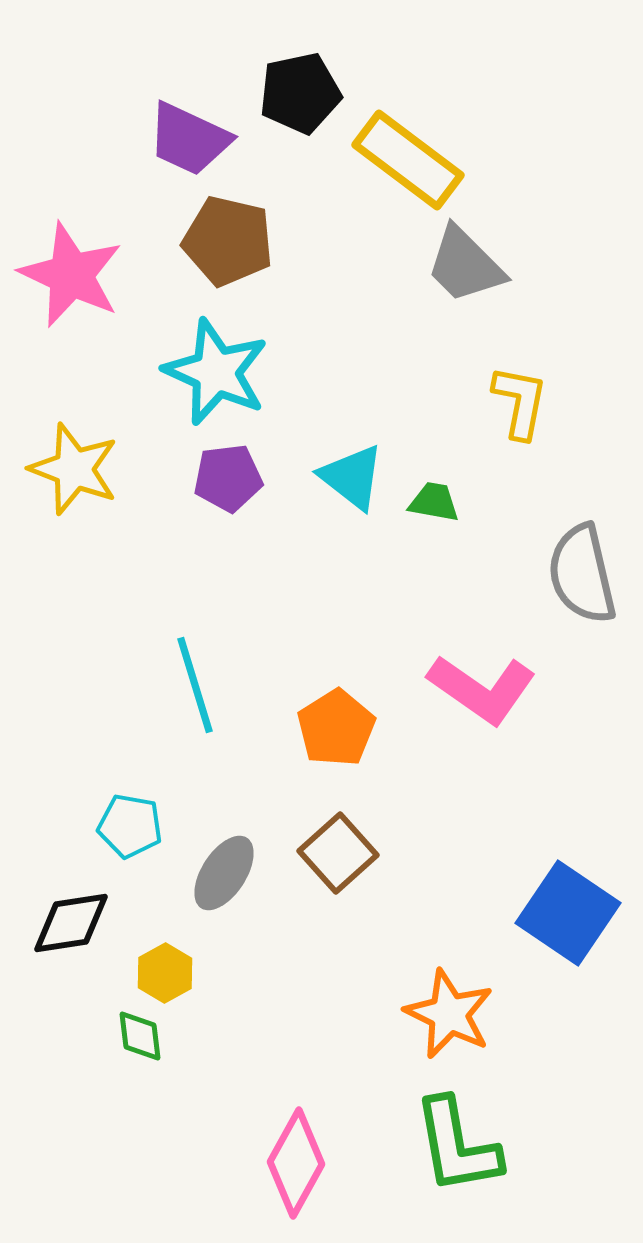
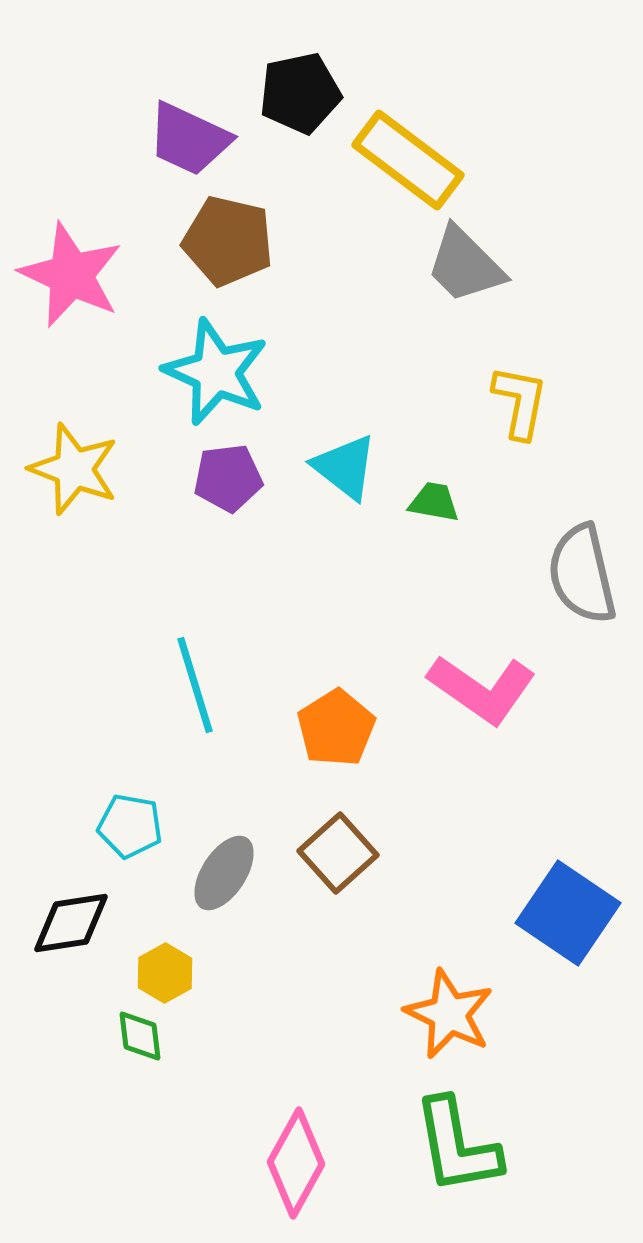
cyan triangle: moved 7 px left, 10 px up
